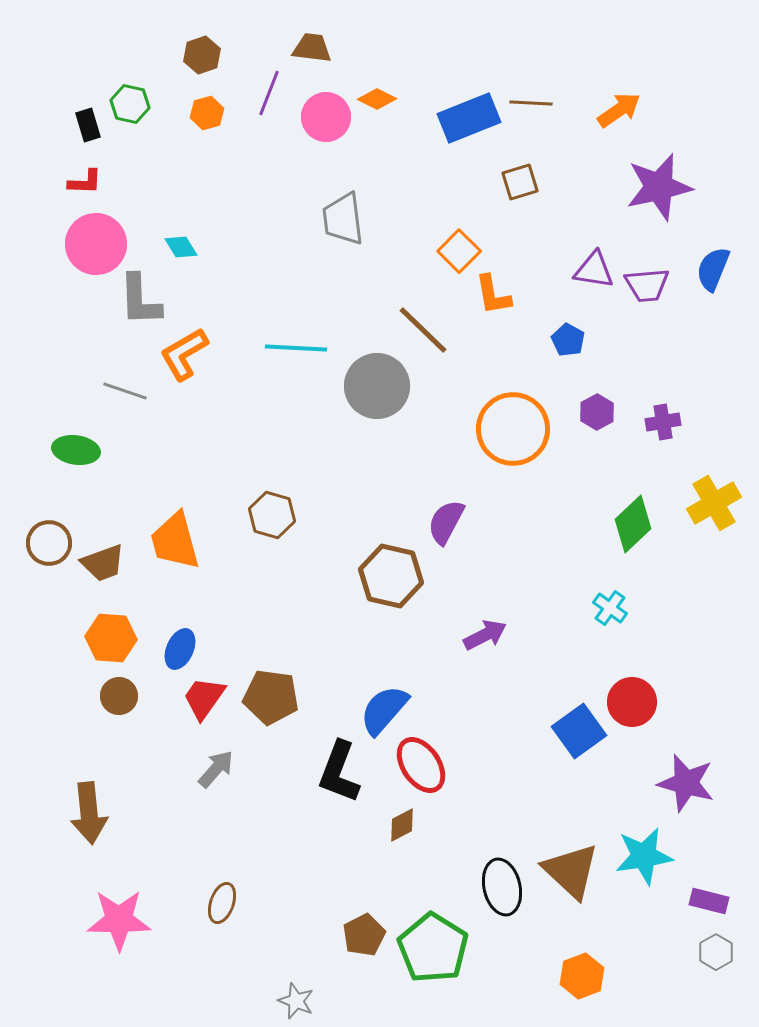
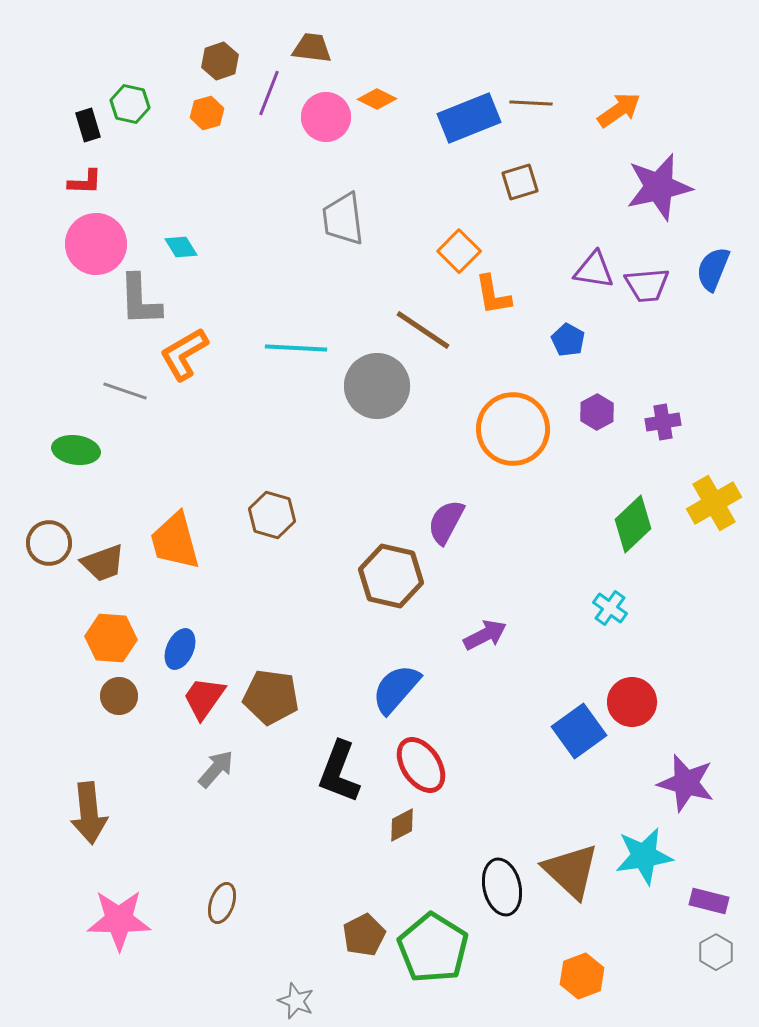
brown hexagon at (202, 55): moved 18 px right, 6 px down
brown line at (423, 330): rotated 10 degrees counterclockwise
blue semicircle at (384, 710): moved 12 px right, 21 px up
